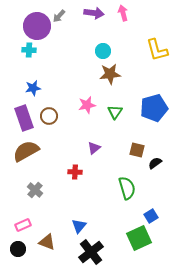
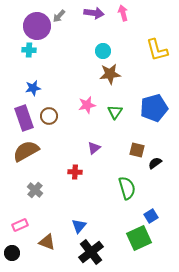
pink rectangle: moved 3 px left
black circle: moved 6 px left, 4 px down
